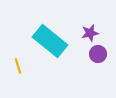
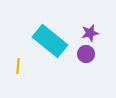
purple circle: moved 12 px left
yellow line: rotated 21 degrees clockwise
